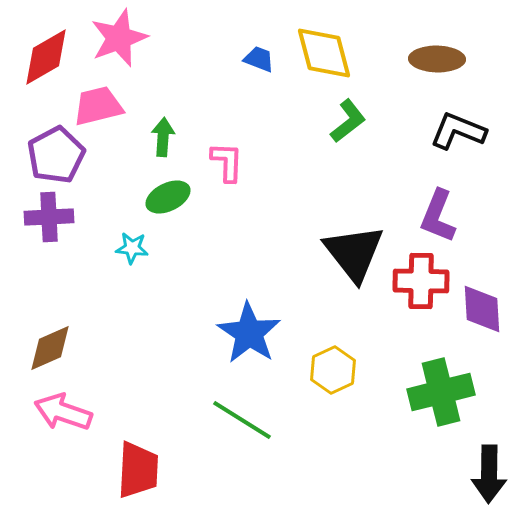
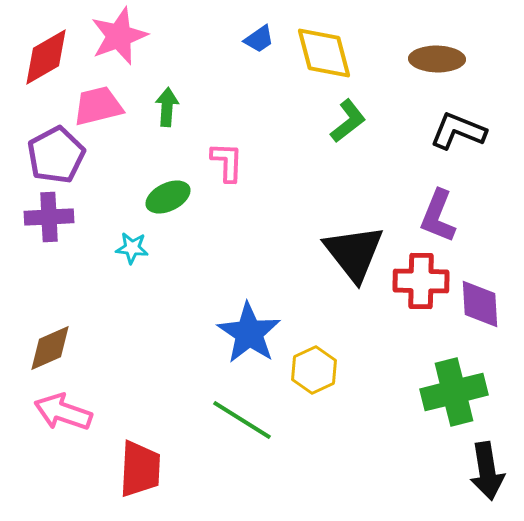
pink star: moved 2 px up
blue trapezoid: moved 20 px up; rotated 124 degrees clockwise
green arrow: moved 4 px right, 30 px up
purple diamond: moved 2 px left, 5 px up
yellow hexagon: moved 19 px left
green cross: moved 13 px right
red trapezoid: moved 2 px right, 1 px up
black arrow: moved 2 px left, 3 px up; rotated 10 degrees counterclockwise
